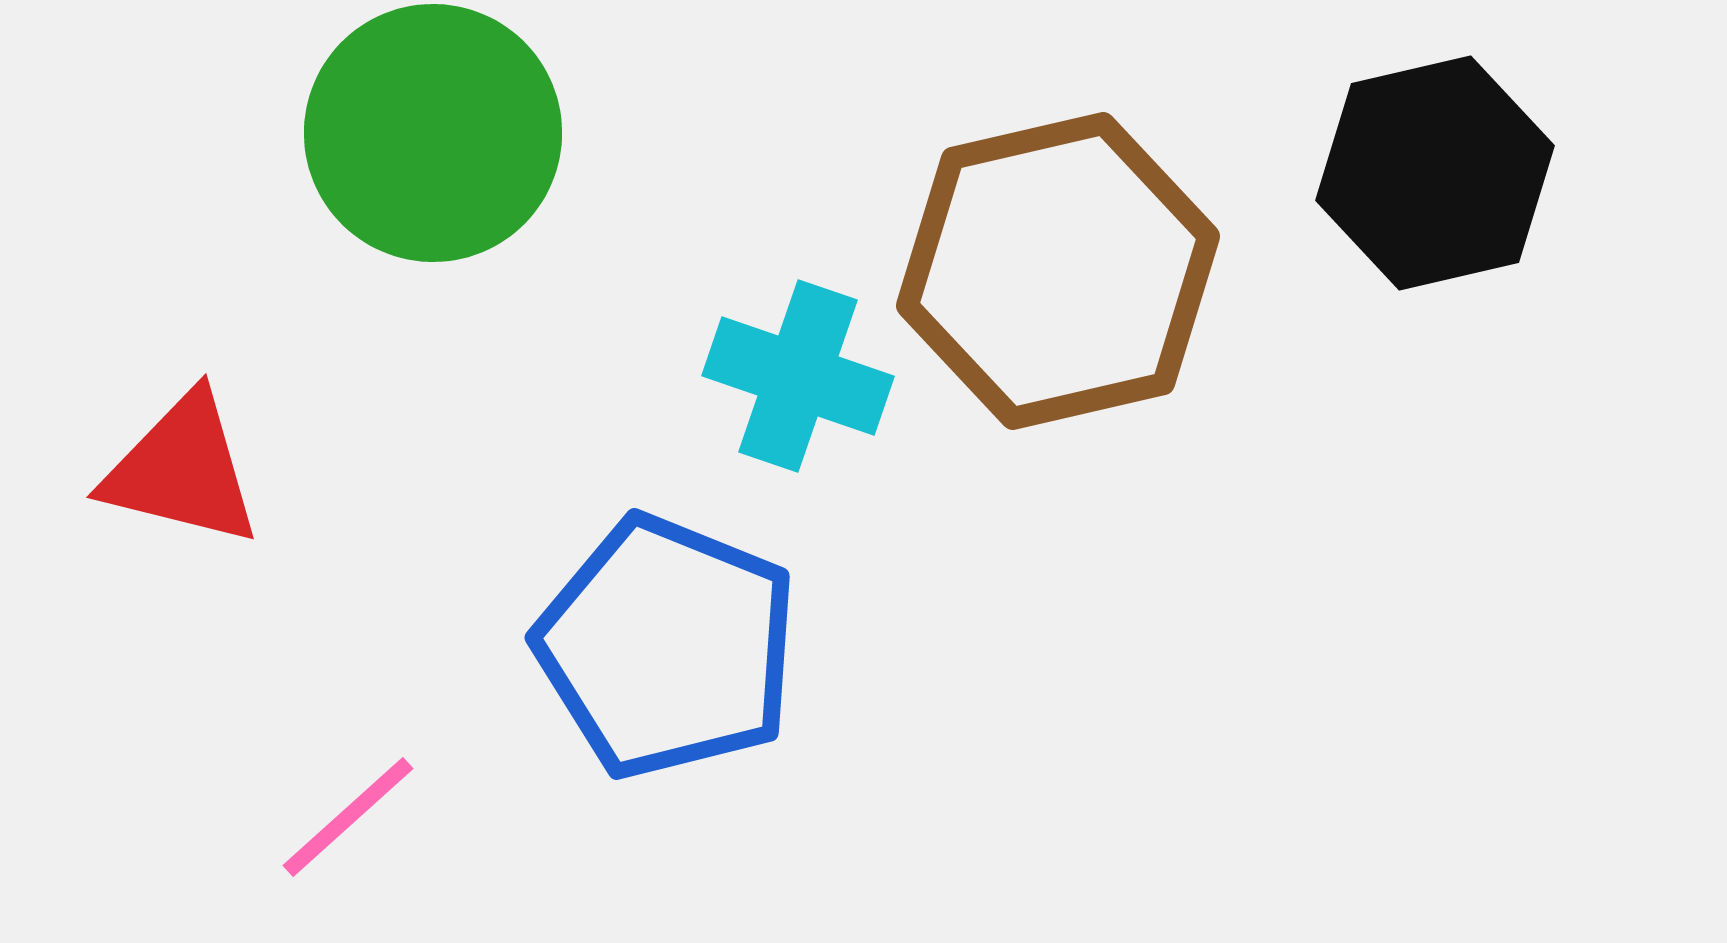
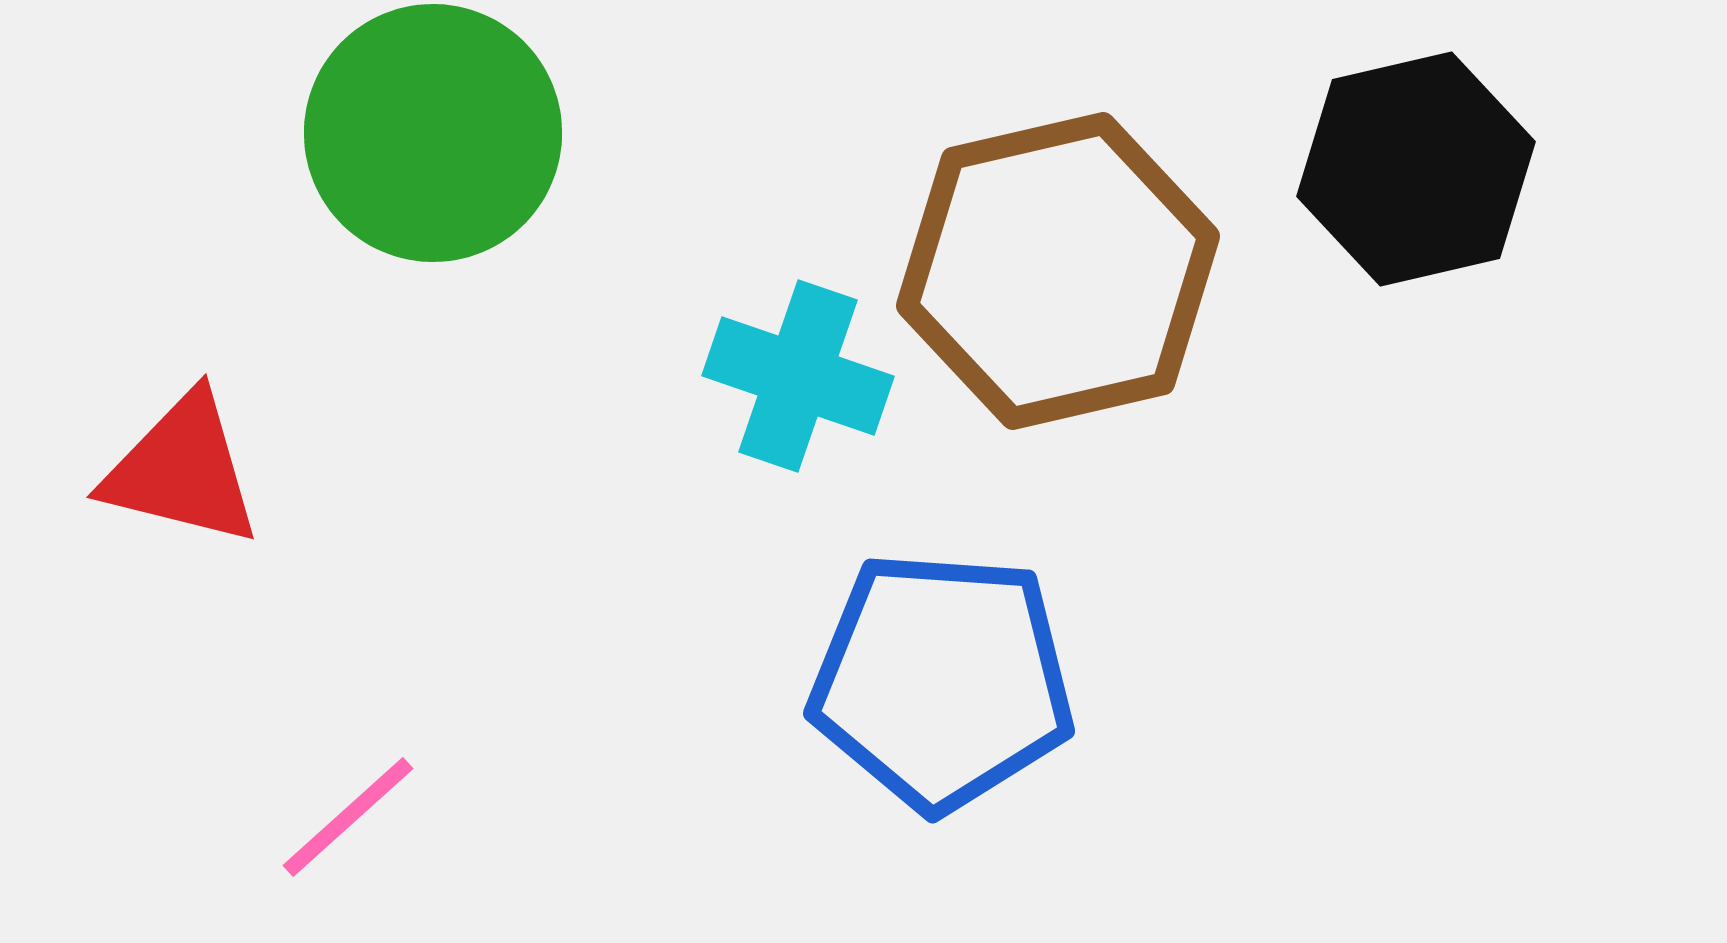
black hexagon: moved 19 px left, 4 px up
blue pentagon: moved 275 px right, 34 px down; rotated 18 degrees counterclockwise
